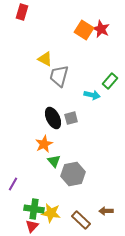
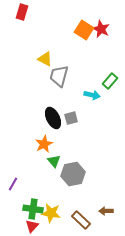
green cross: moved 1 px left
